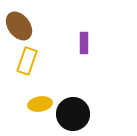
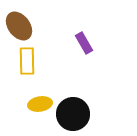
purple rectangle: rotated 30 degrees counterclockwise
yellow rectangle: rotated 20 degrees counterclockwise
